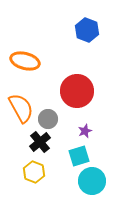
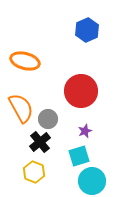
blue hexagon: rotated 15 degrees clockwise
red circle: moved 4 px right
